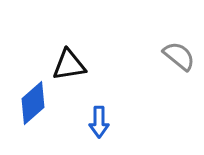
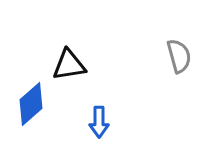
gray semicircle: rotated 36 degrees clockwise
blue diamond: moved 2 px left, 1 px down
